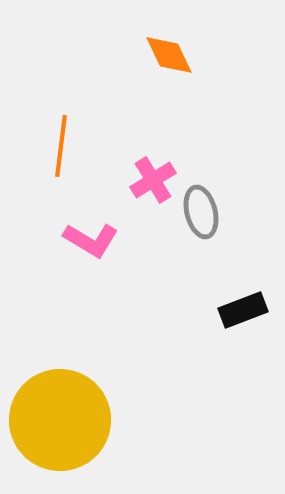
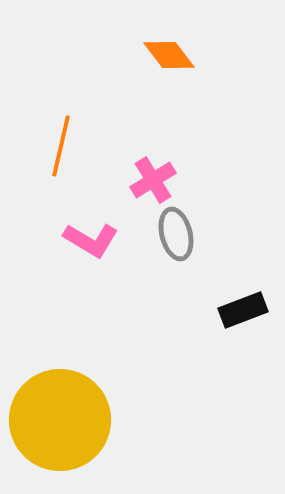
orange diamond: rotated 12 degrees counterclockwise
orange line: rotated 6 degrees clockwise
gray ellipse: moved 25 px left, 22 px down
